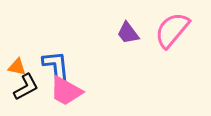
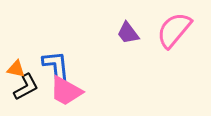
pink semicircle: moved 2 px right
orange triangle: moved 1 px left, 2 px down
